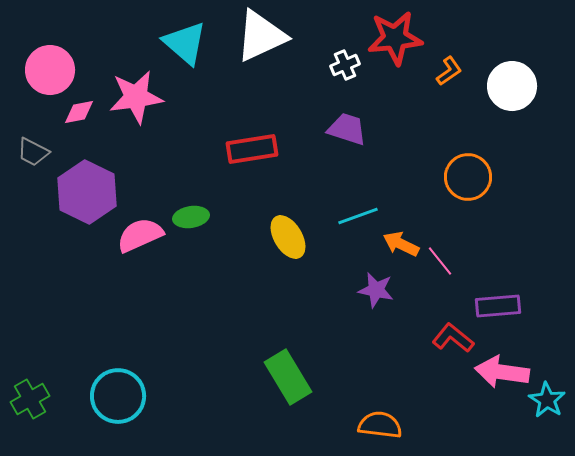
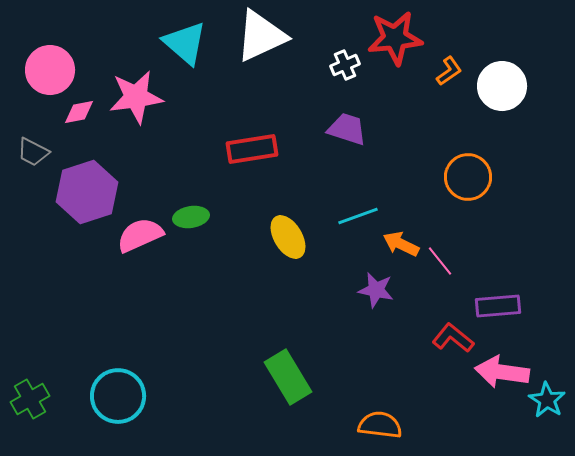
white circle: moved 10 px left
purple hexagon: rotated 16 degrees clockwise
